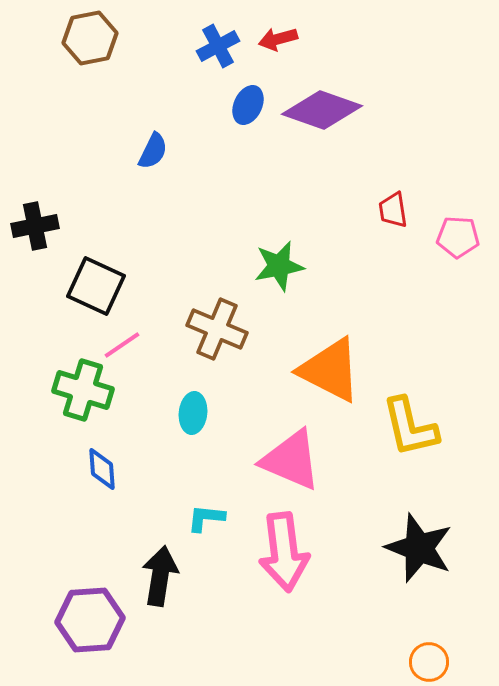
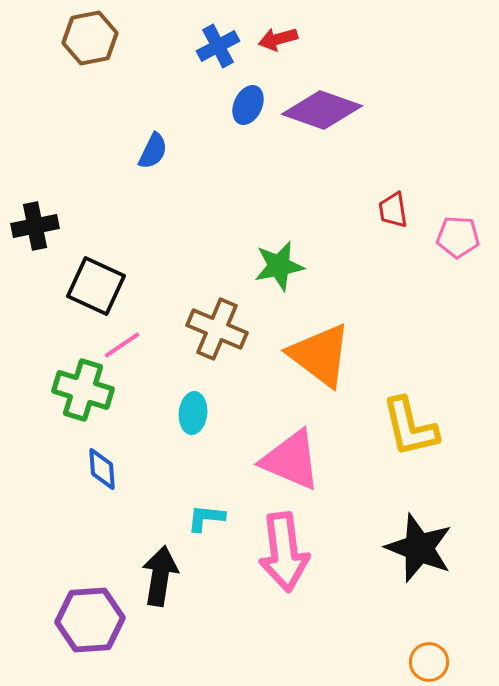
orange triangle: moved 10 px left, 15 px up; rotated 10 degrees clockwise
